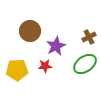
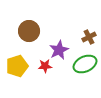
brown circle: moved 1 px left
purple star: moved 3 px right, 4 px down
green ellipse: rotated 10 degrees clockwise
yellow pentagon: moved 4 px up; rotated 15 degrees counterclockwise
